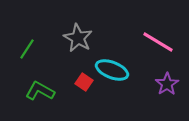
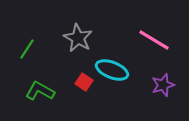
pink line: moved 4 px left, 2 px up
purple star: moved 4 px left, 1 px down; rotated 15 degrees clockwise
